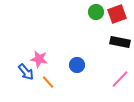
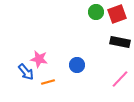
orange line: rotated 64 degrees counterclockwise
